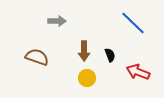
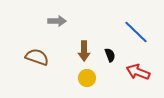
blue line: moved 3 px right, 9 px down
